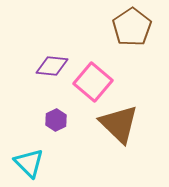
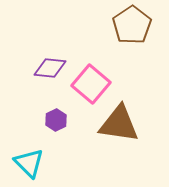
brown pentagon: moved 2 px up
purple diamond: moved 2 px left, 2 px down
pink square: moved 2 px left, 2 px down
brown triangle: rotated 36 degrees counterclockwise
